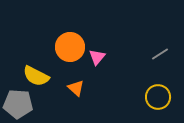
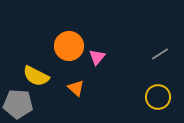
orange circle: moved 1 px left, 1 px up
